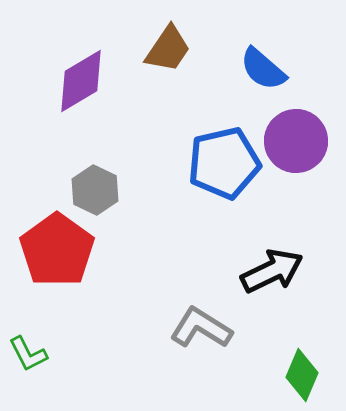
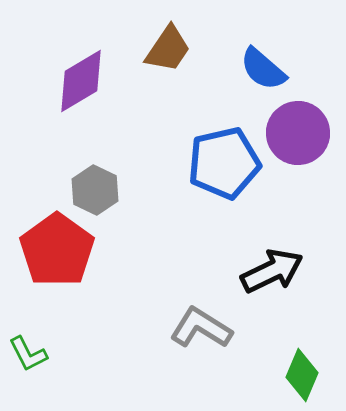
purple circle: moved 2 px right, 8 px up
